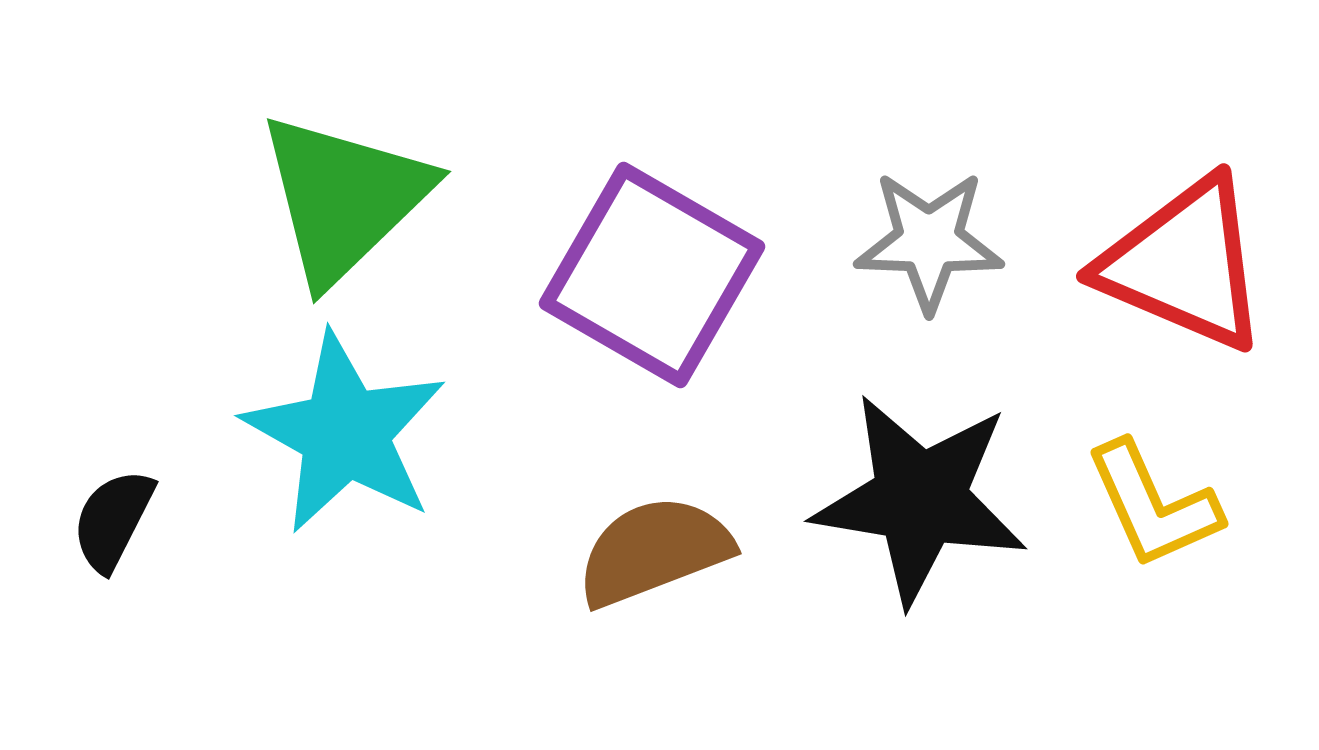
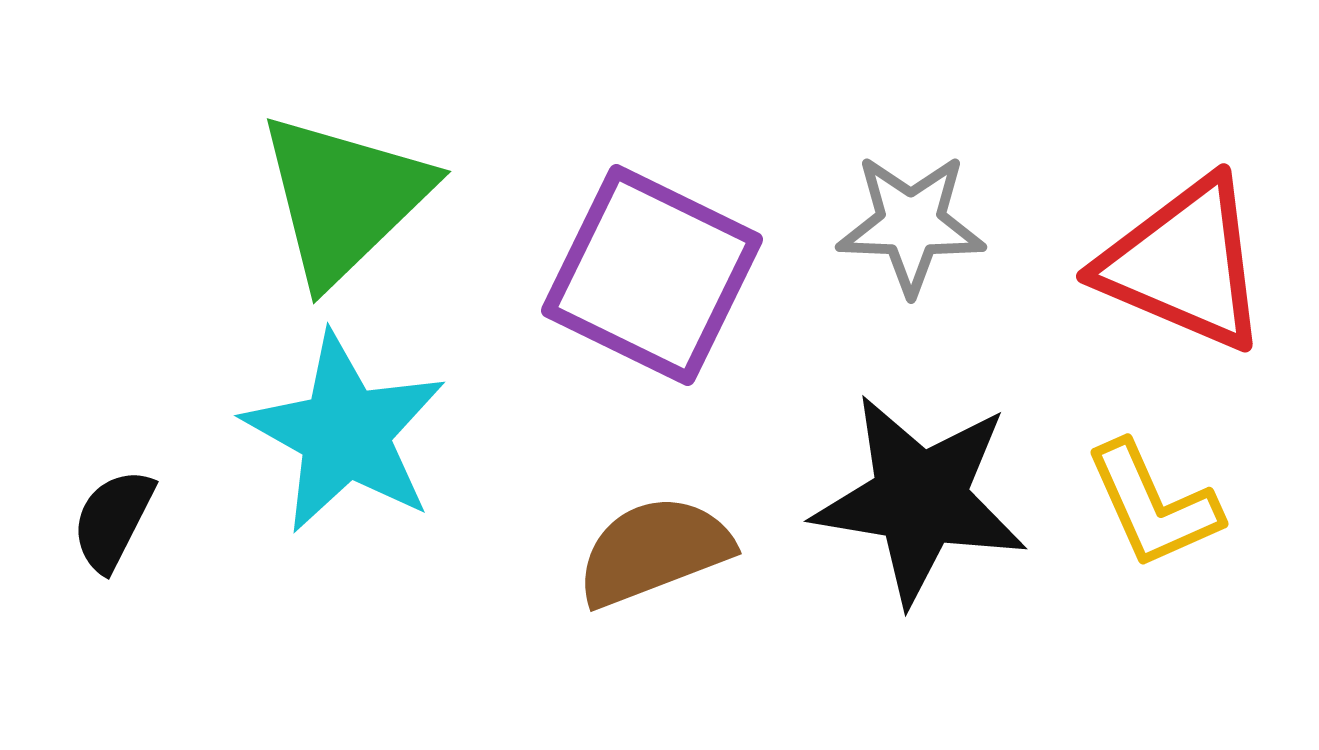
gray star: moved 18 px left, 17 px up
purple square: rotated 4 degrees counterclockwise
